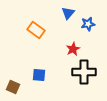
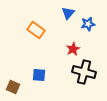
black cross: rotated 15 degrees clockwise
